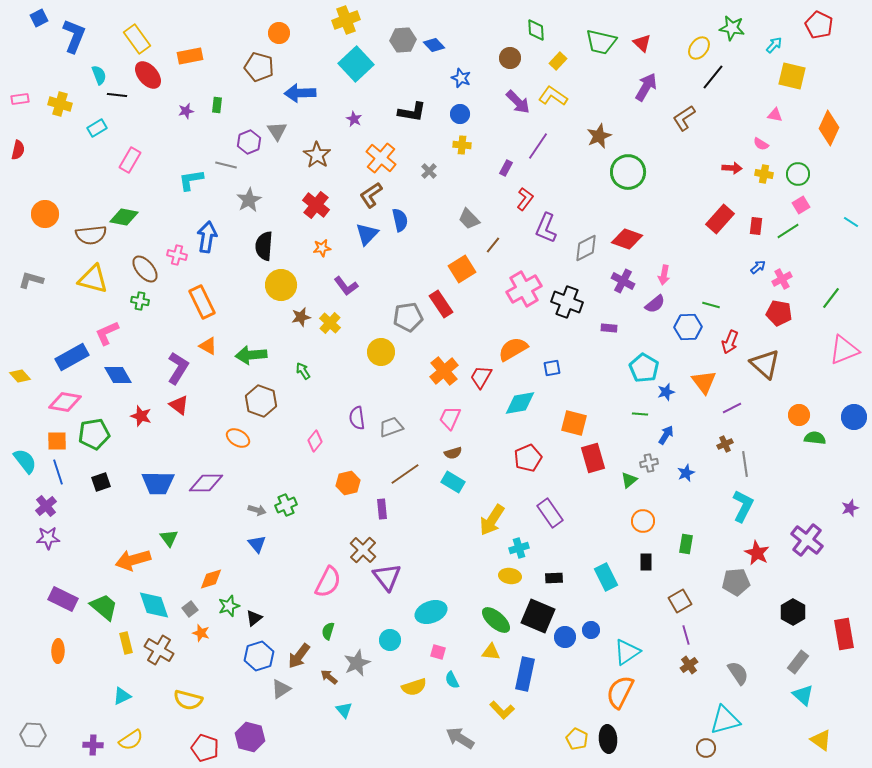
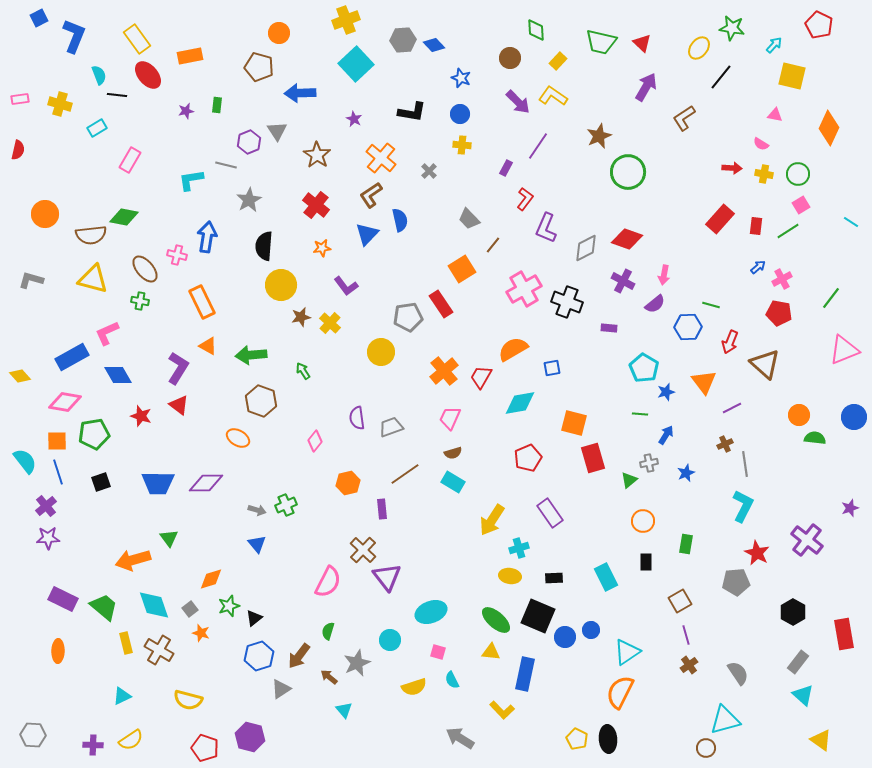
black line at (713, 77): moved 8 px right
